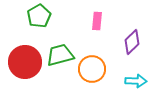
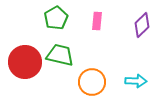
green pentagon: moved 17 px right, 2 px down
purple diamond: moved 10 px right, 17 px up
green trapezoid: rotated 28 degrees clockwise
orange circle: moved 13 px down
